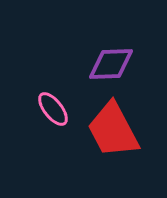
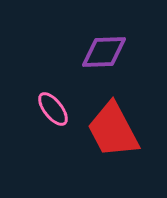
purple diamond: moved 7 px left, 12 px up
